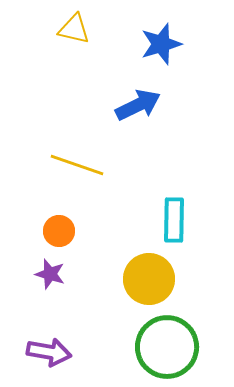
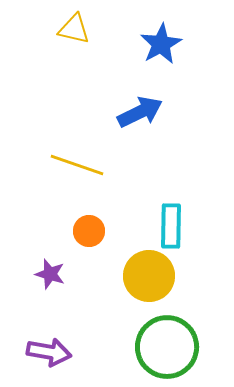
blue star: rotated 12 degrees counterclockwise
blue arrow: moved 2 px right, 7 px down
cyan rectangle: moved 3 px left, 6 px down
orange circle: moved 30 px right
yellow circle: moved 3 px up
